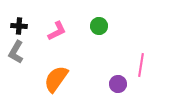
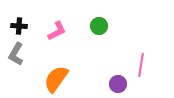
gray L-shape: moved 2 px down
